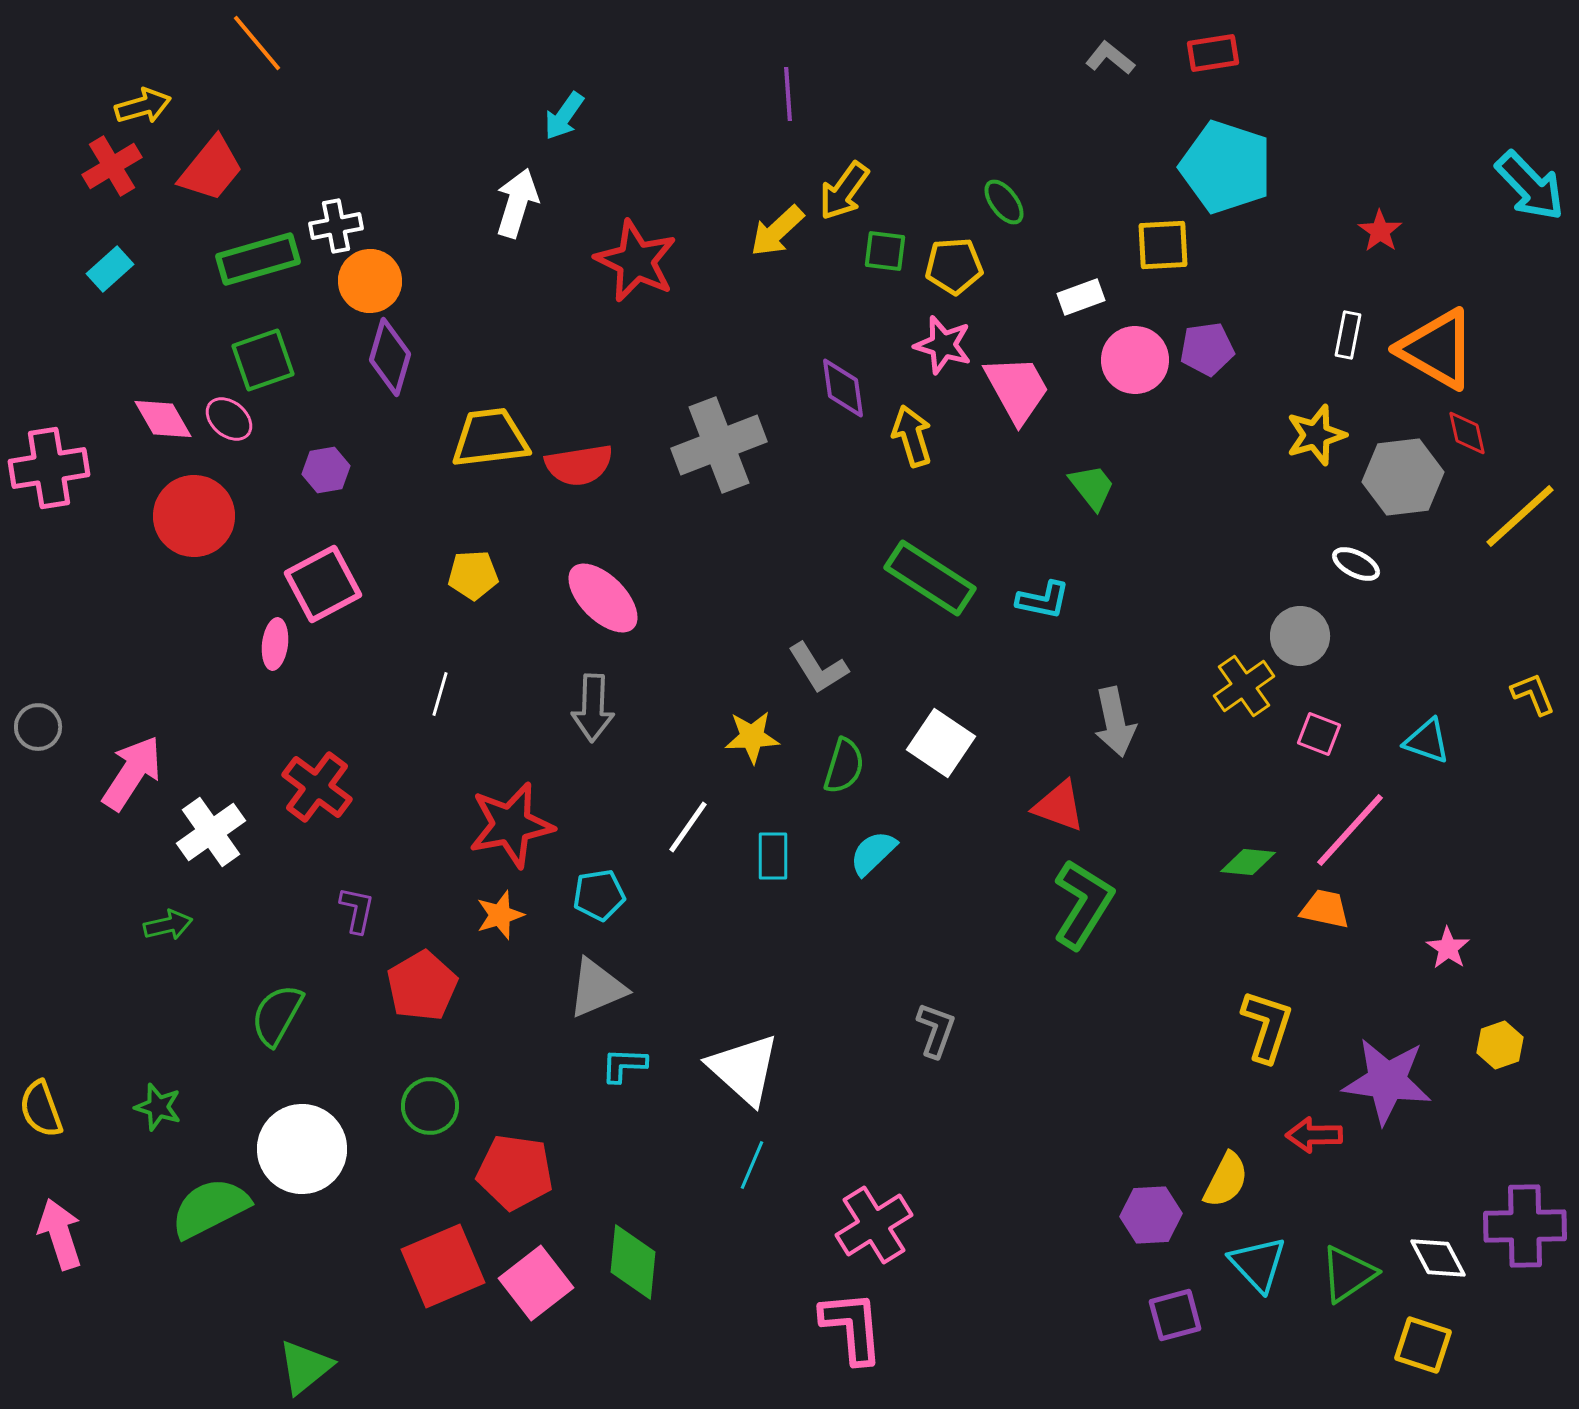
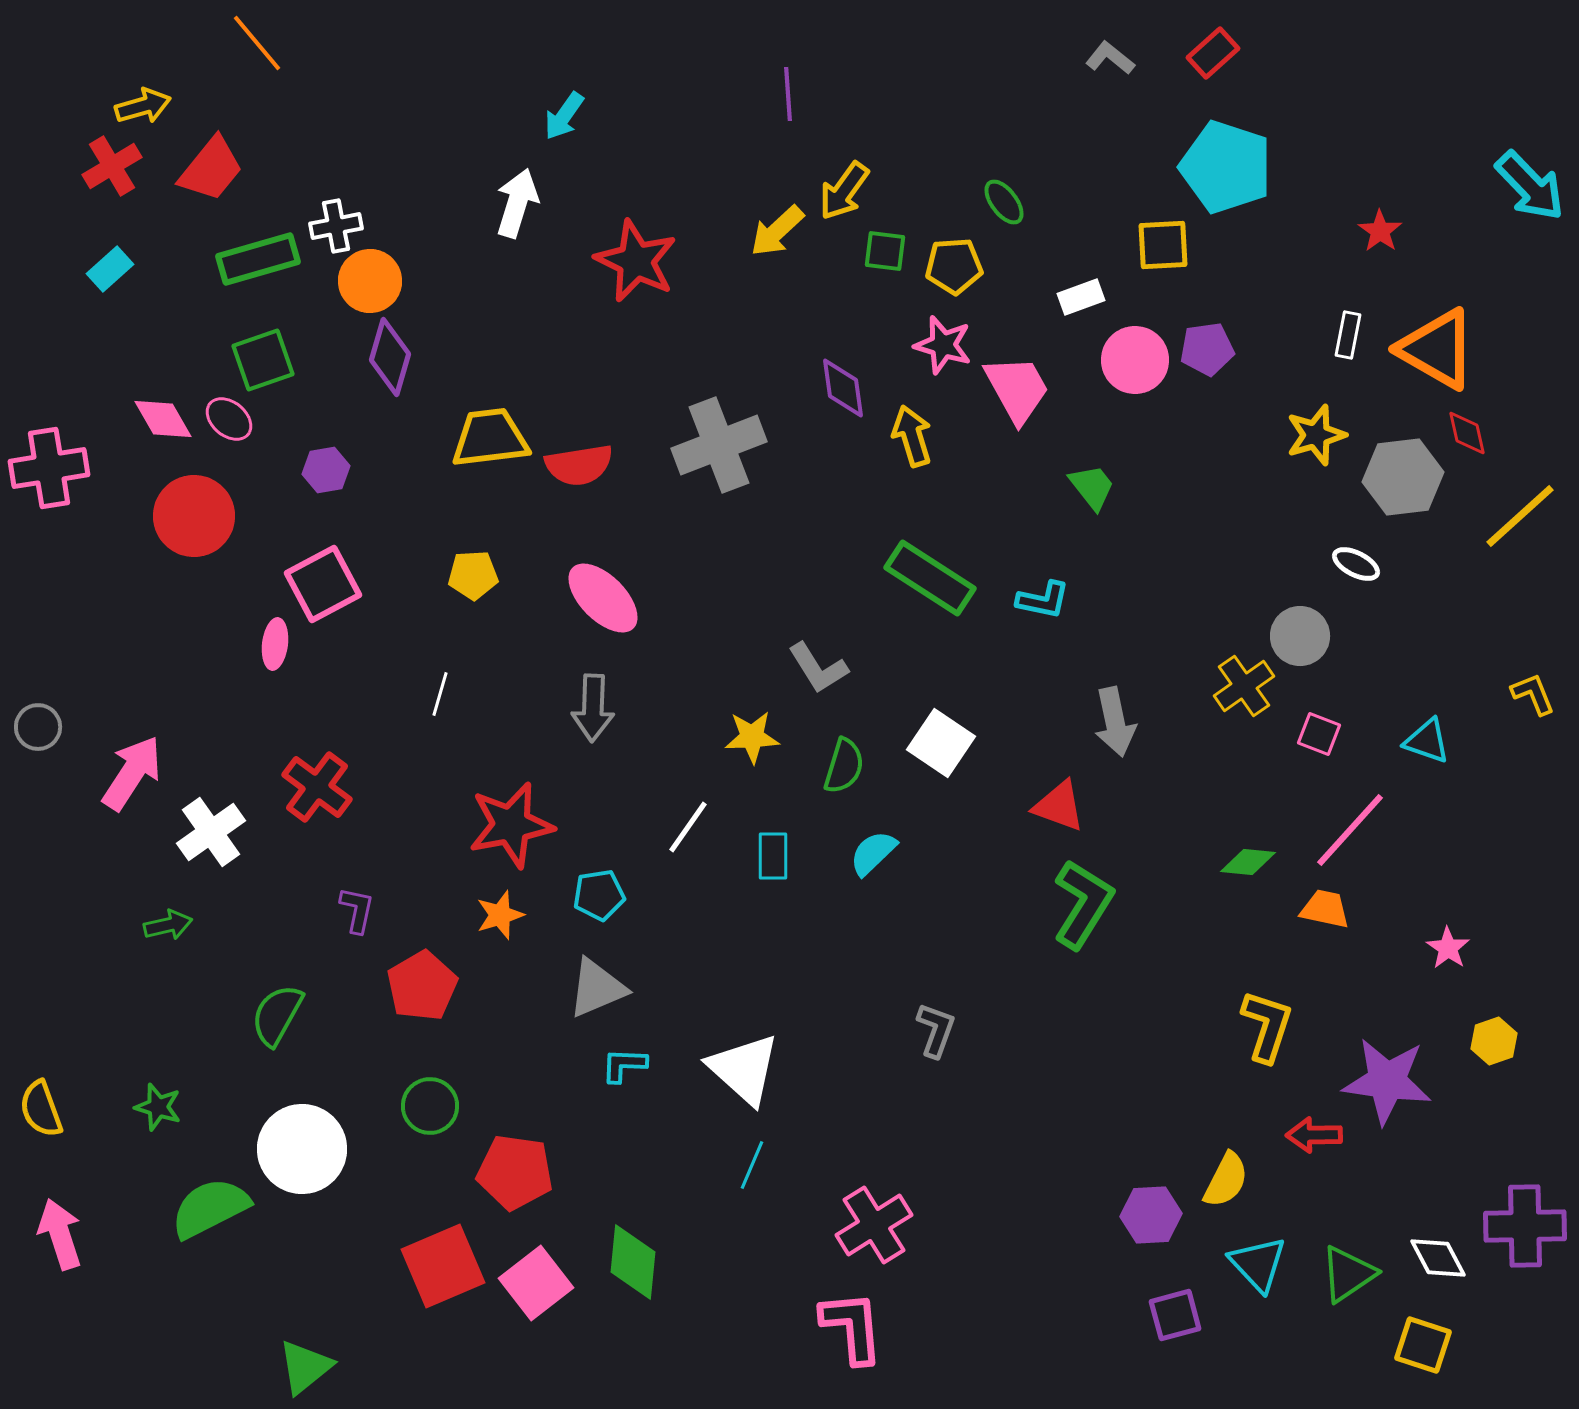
red rectangle at (1213, 53): rotated 33 degrees counterclockwise
yellow hexagon at (1500, 1045): moved 6 px left, 4 px up
